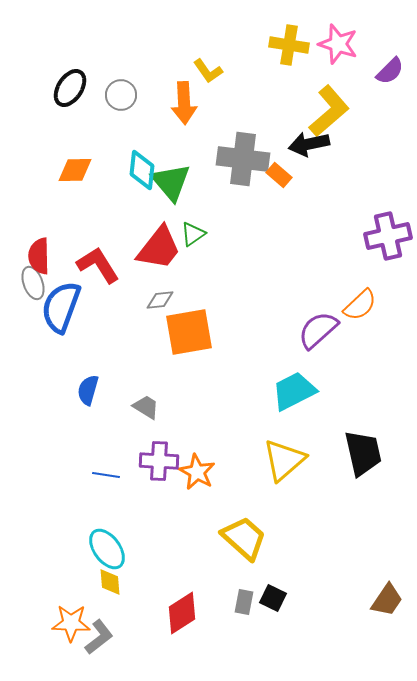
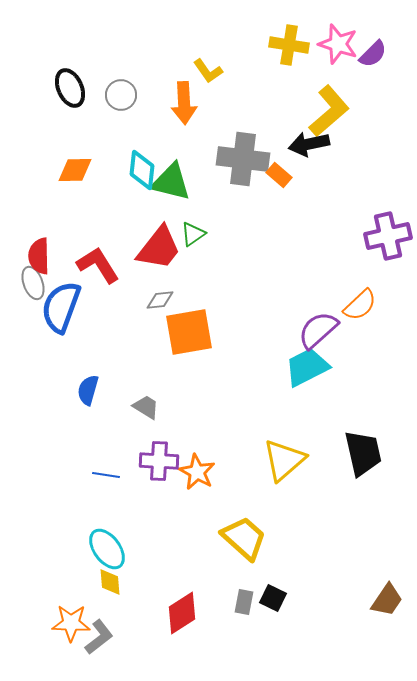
purple semicircle at (390, 71): moved 17 px left, 17 px up
black ellipse at (70, 88): rotated 57 degrees counterclockwise
green triangle at (171, 182): rotated 36 degrees counterclockwise
cyan trapezoid at (294, 391): moved 13 px right, 24 px up
